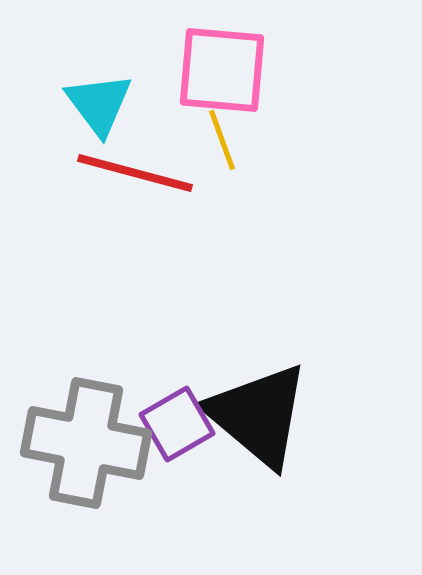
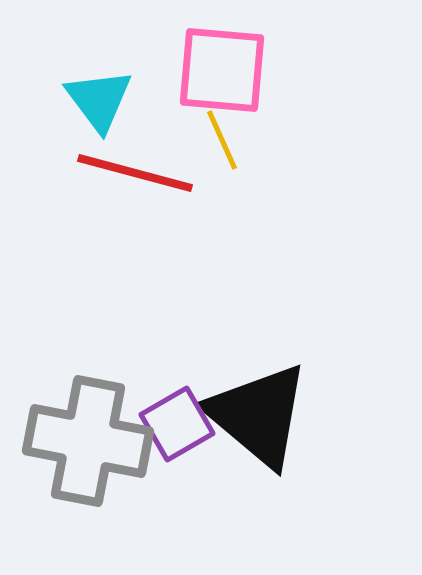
cyan triangle: moved 4 px up
yellow line: rotated 4 degrees counterclockwise
gray cross: moved 2 px right, 2 px up
